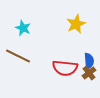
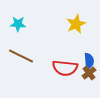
cyan star: moved 5 px left, 4 px up; rotated 21 degrees counterclockwise
brown line: moved 3 px right
